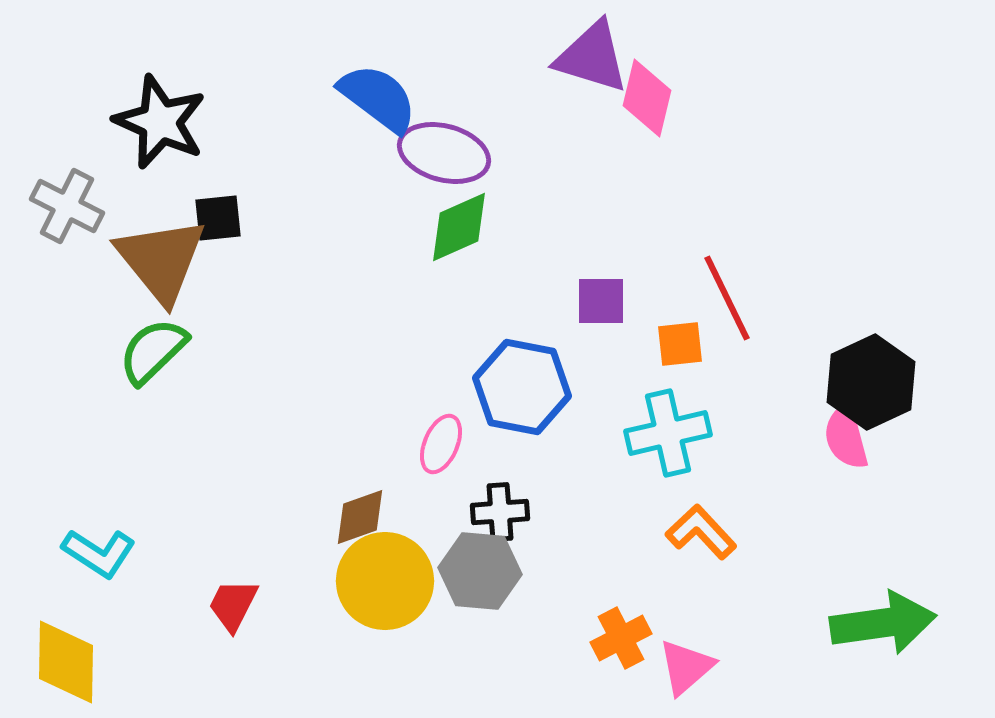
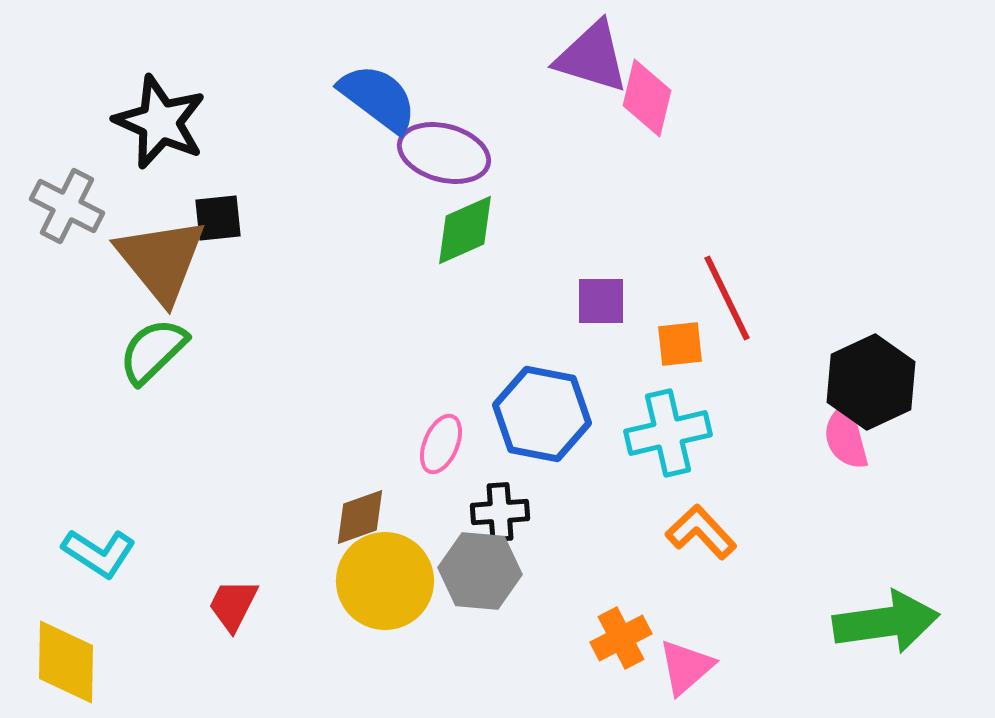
green diamond: moved 6 px right, 3 px down
blue hexagon: moved 20 px right, 27 px down
green arrow: moved 3 px right, 1 px up
